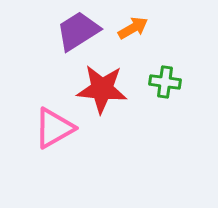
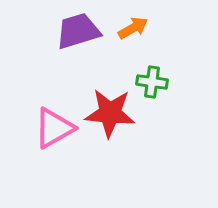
purple trapezoid: rotated 15 degrees clockwise
green cross: moved 13 px left
red star: moved 8 px right, 24 px down
